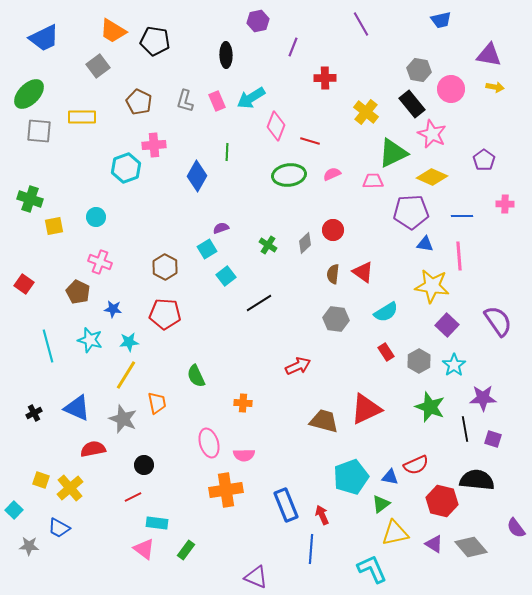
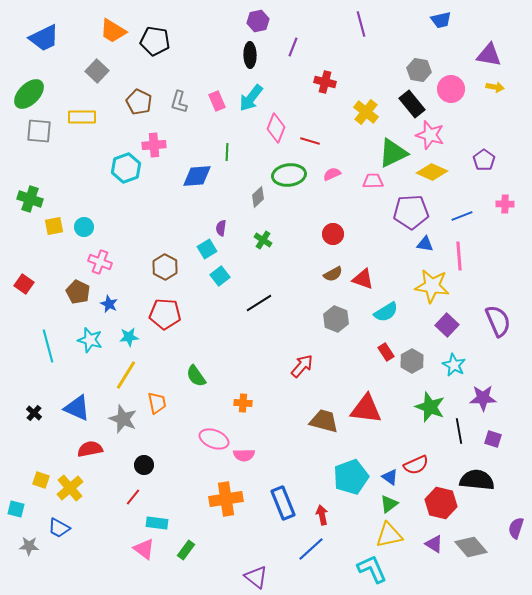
purple line at (361, 24): rotated 15 degrees clockwise
black ellipse at (226, 55): moved 24 px right
gray square at (98, 66): moved 1 px left, 5 px down; rotated 10 degrees counterclockwise
red cross at (325, 78): moved 4 px down; rotated 15 degrees clockwise
cyan arrow at (251, 98): rotated 20 degrees counterclockwise
gray L-shape at (185, 101): moved 6 px left, 1 px down
pink diamond at (276, 126): moved 2 px down
pink star at (432, 134): moved 2 px left, 1 px down; rotated 8 degrees counterclockwise
blue diamond at (197, 176): rotated 56 degrees clockwise
yellow diamond at (432, 177): moved 5 px up
blue line at (462, 216): rotated 20 degrees counterclockwise
cyan circle at (96, 217): moved 12 px left, 10 px down
purple semicircle at (221, 228): rotated 63 degrees counterclockwise
red circle at (333, 230): moved 4 px down
gray diamond at (305, 243): moved 47 px left, 46 px up
green cross at (268, 245): moved 5 px left, 5 px up
red triangle at (363, 272): moved 7 px down; rotated 15 degrees counterclockwise
brown semicircle at (333, 274): rotated 126 degrees counterclockwise
cyan square at (226, 276): moved 6 px left
blue star at (113, 309): moved 4 px left, 5 px up; rotated 18 degrees clockwise
gray hexagon at (336, 319): rotated 15 degrees clockwise
purple semicircle at (498, 321): rotated 12 degrees clockwise
cyan star at (129, 342): moved 5 px up
gray hexagon at (419, 361): moved 7 px left
cyan star at (454, 365): rotated 10 degrees counterclockwise
red arrow at (298, 366): moved 4 px right; rotated 25 degrees counterclockwise
green semicircle at (196, 376): rotated 10 degrees counterclockwise
red triangle at (366, 409): rotated 32 degrees clockwise
black cross at (34, 413): rotated 21 degrees counterclockwise
black line at (465, 429): moved 6 px left, 2 px down
pink ellipse at (209, 443): moved 5 px right, 4 px up; rotated 52 degrees counterclockwise
red semicircle at (93, 449): moved 3 px left
blue triangle at (390, 477): rotated 24 degrees clockwise
orange cross at (226, 490): moved 9 px down
red line at (133, 497): rotated 24 degrees counterclockwise
red hexagon at (442, 501): moved 1 px left, 2 px down
green triangle at (381, 504): moved 8 px right
blue rectangle at (286, 505): moved 3 px left, 2 px up
cyan square at (14, 510): moved 2 px right, 1 px up; rotated 30 degrees counterclockwise
red arrow at (322, 515): rotated 12 degrees clockwise
purple semicircle at (516, 528): rotated 55 degrees clockwise
yellow triangle at (395, 533): moved 6 px left, 2 px down
blue line at (311, 549): rotated 44 degrees clockwise
purple triangle at (256, 577): rotated 15 degrees clockwise
